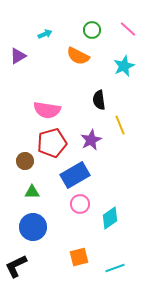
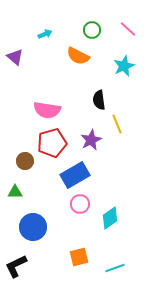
purple triangle: moved 3 px left, 1 px down; rotated 48 degrees counterclockwise
yellow line: moved 3 px left, 1 px up
green triangle: moved 17 px left
